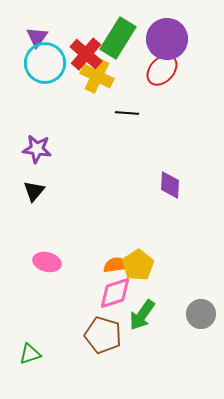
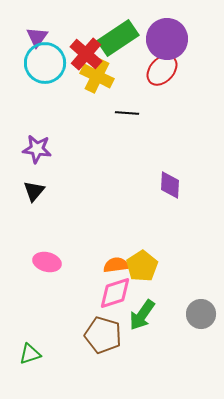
green rectangle: rotated 24 degrees clockwise
yellow pentagon: moved 4 px right, 1 px down
